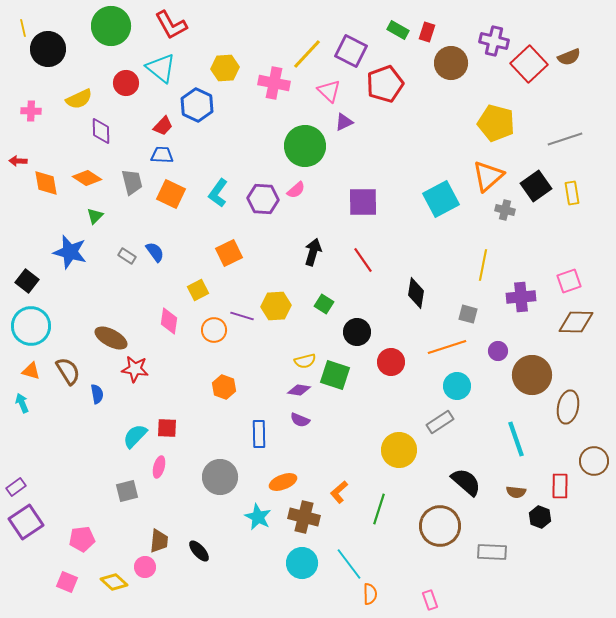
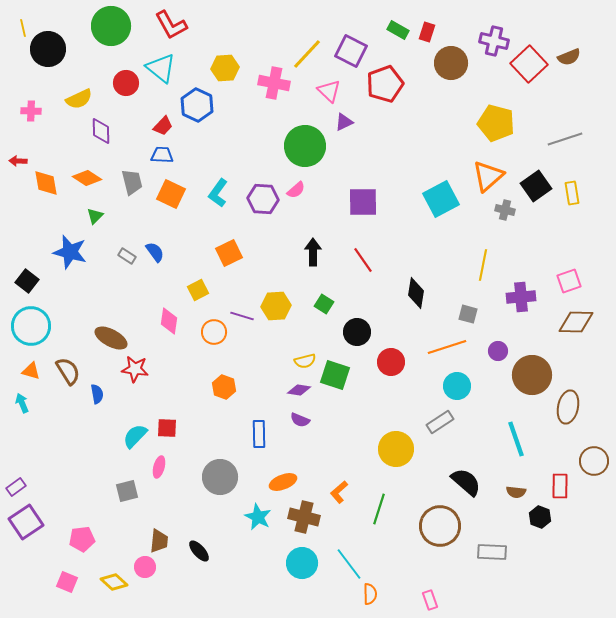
black arrow at (313, 252): rotated 16 degrees counterclockwise
orange circle at (214, 330): moved 2 px down
yellow circle at (399, 450): moved 3 px left, 1 px up
